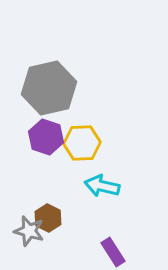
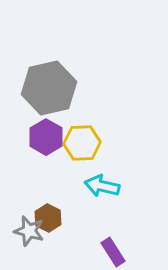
purple hexagon: rotated 12 degrees clockwise
